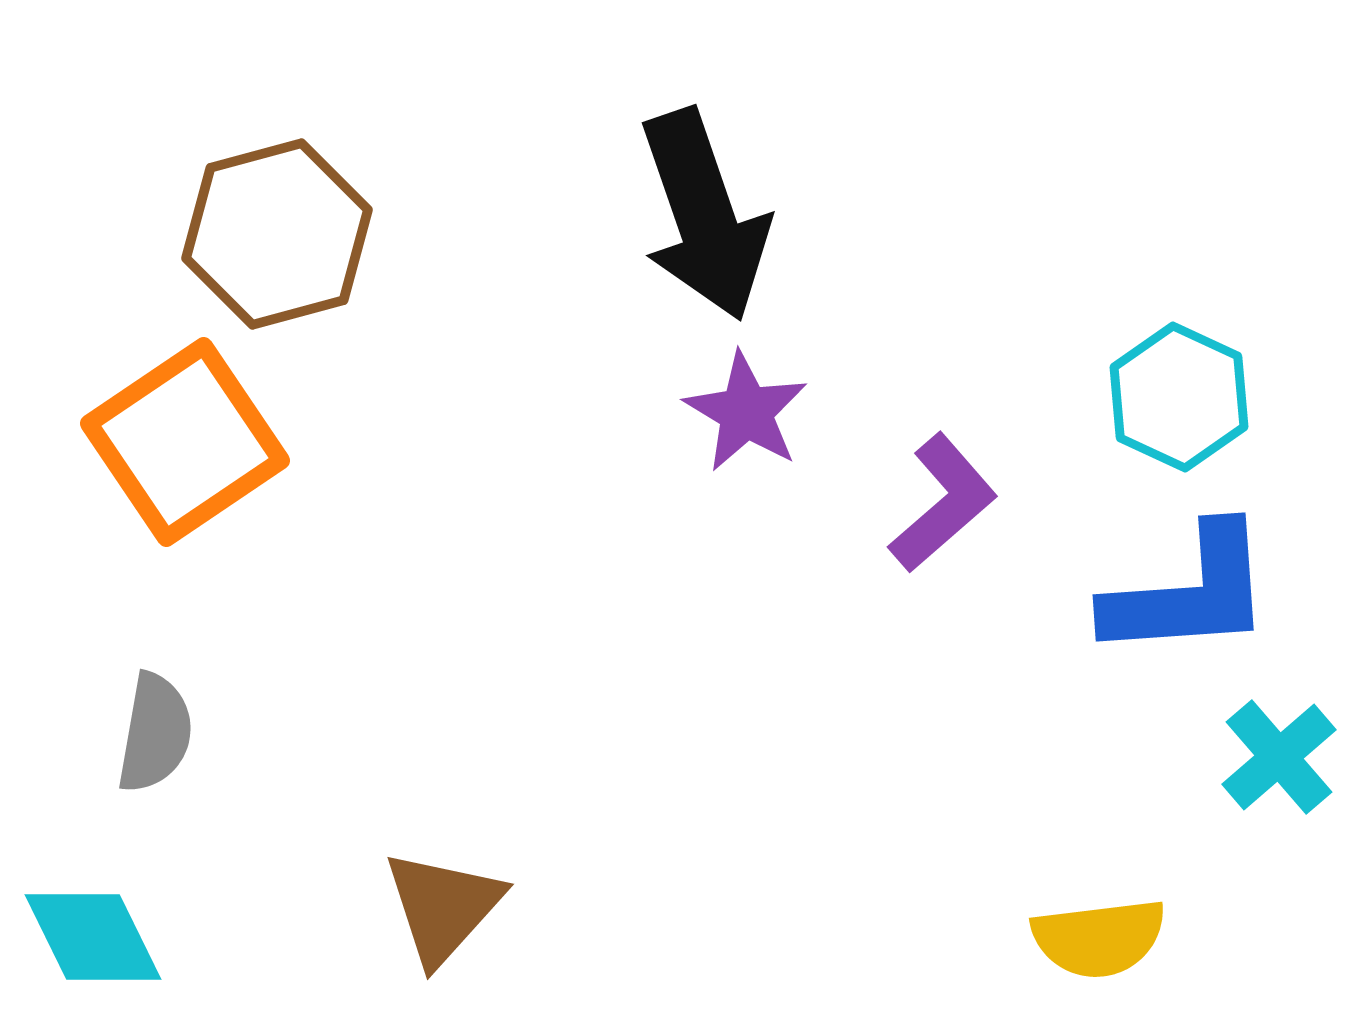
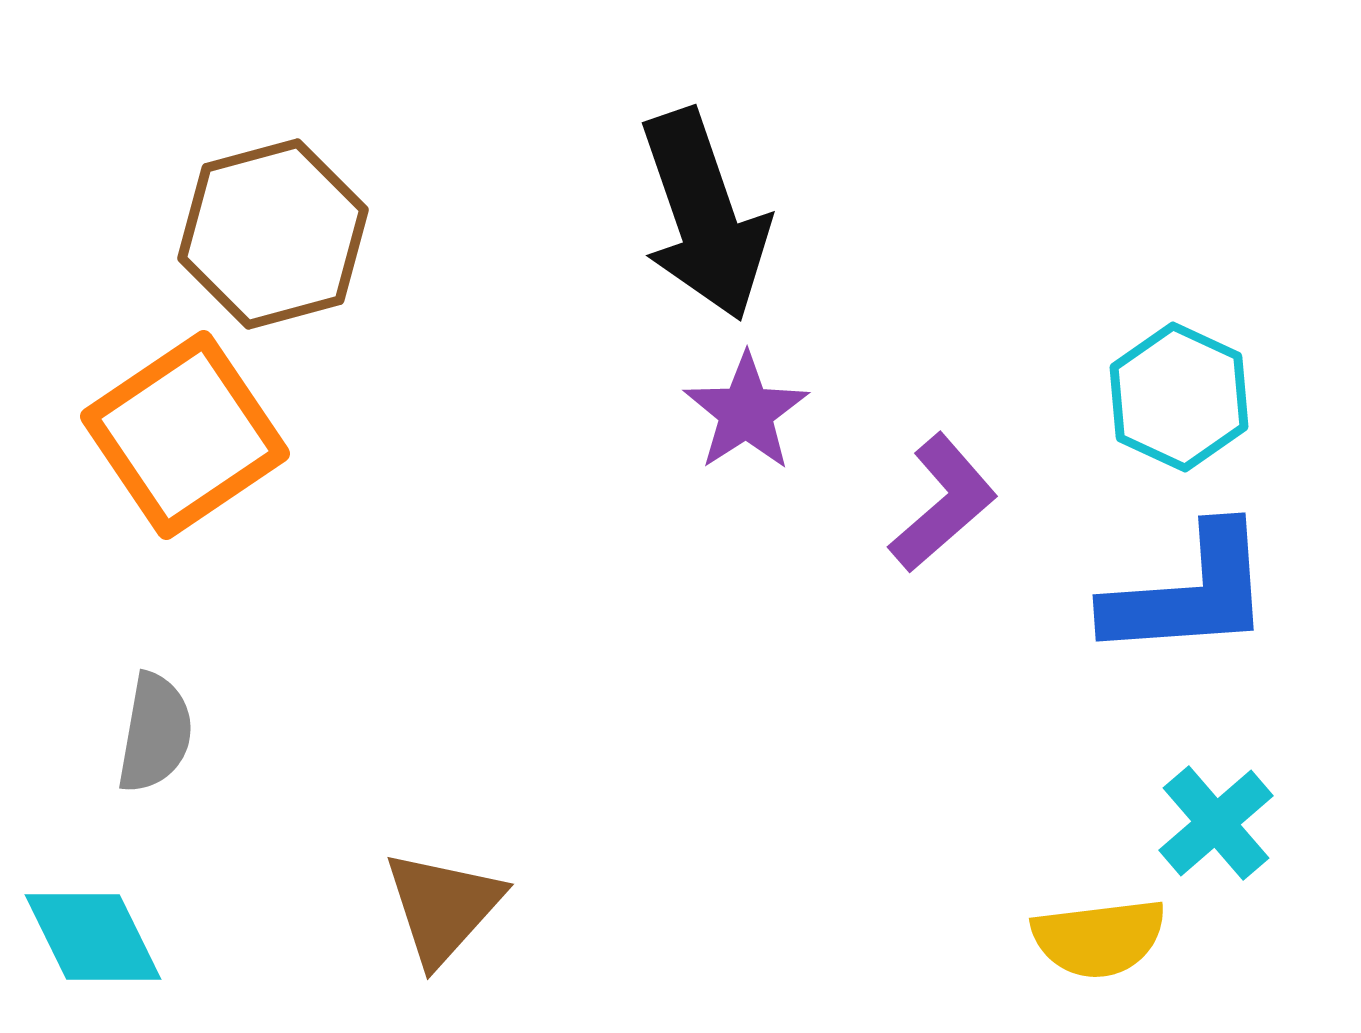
brown hexagon: moved 4 px left
purple star: rotated 8 degrees clockwise
orange square: moved 7 px up
cyan cross: moved 63 px left, 66 px down
